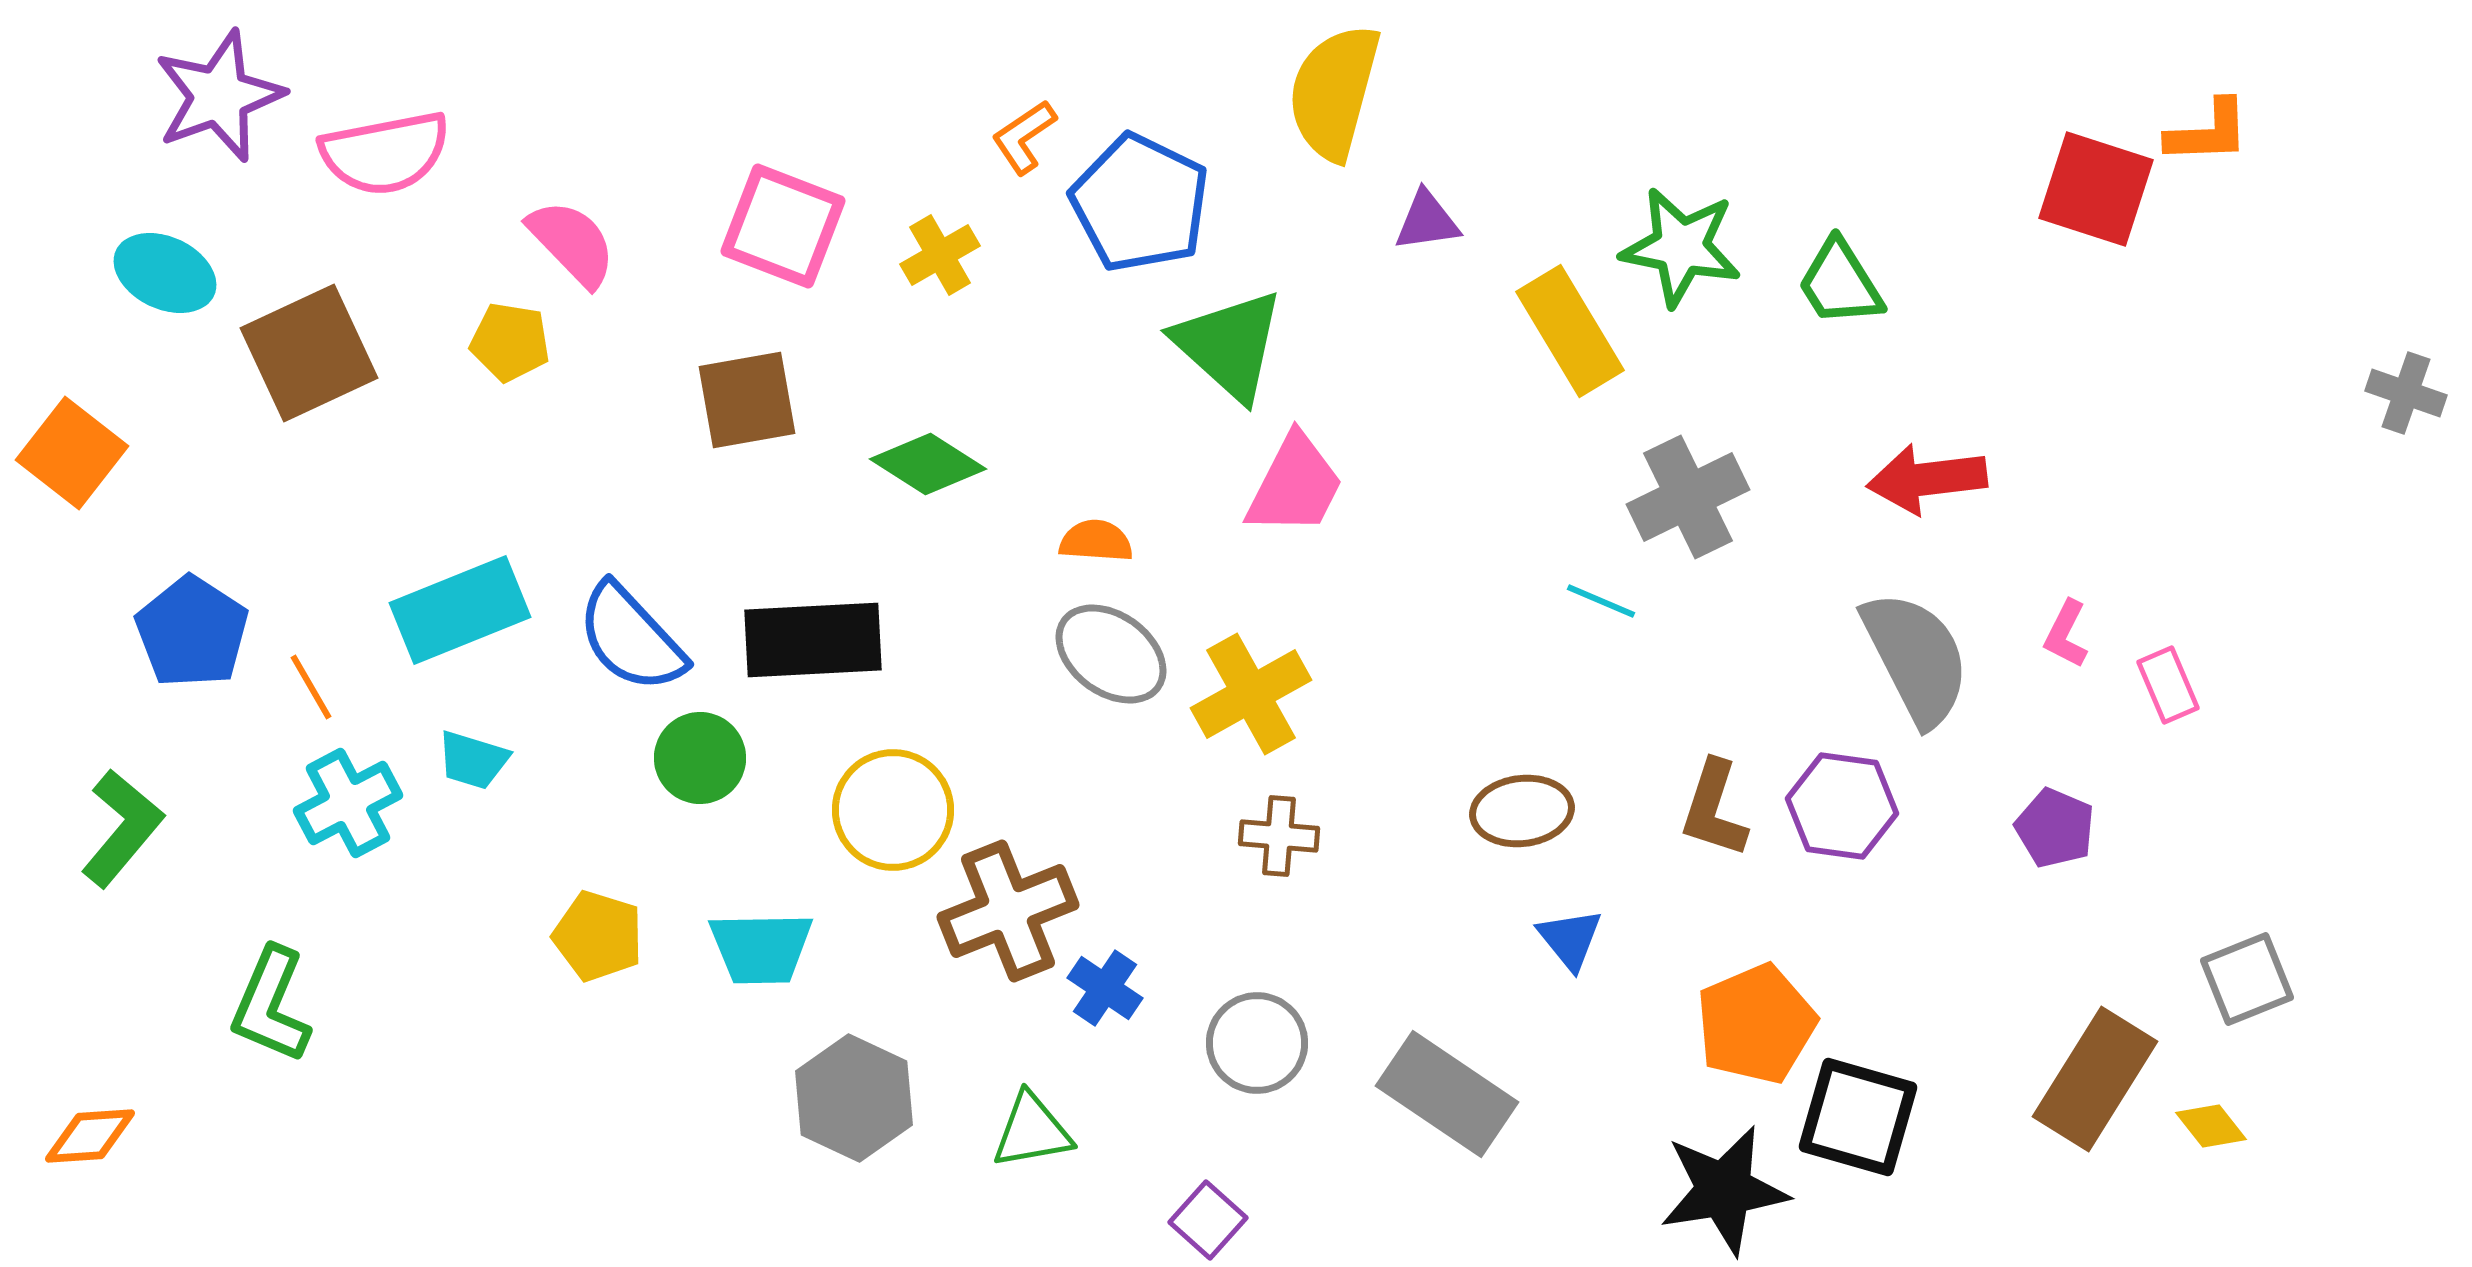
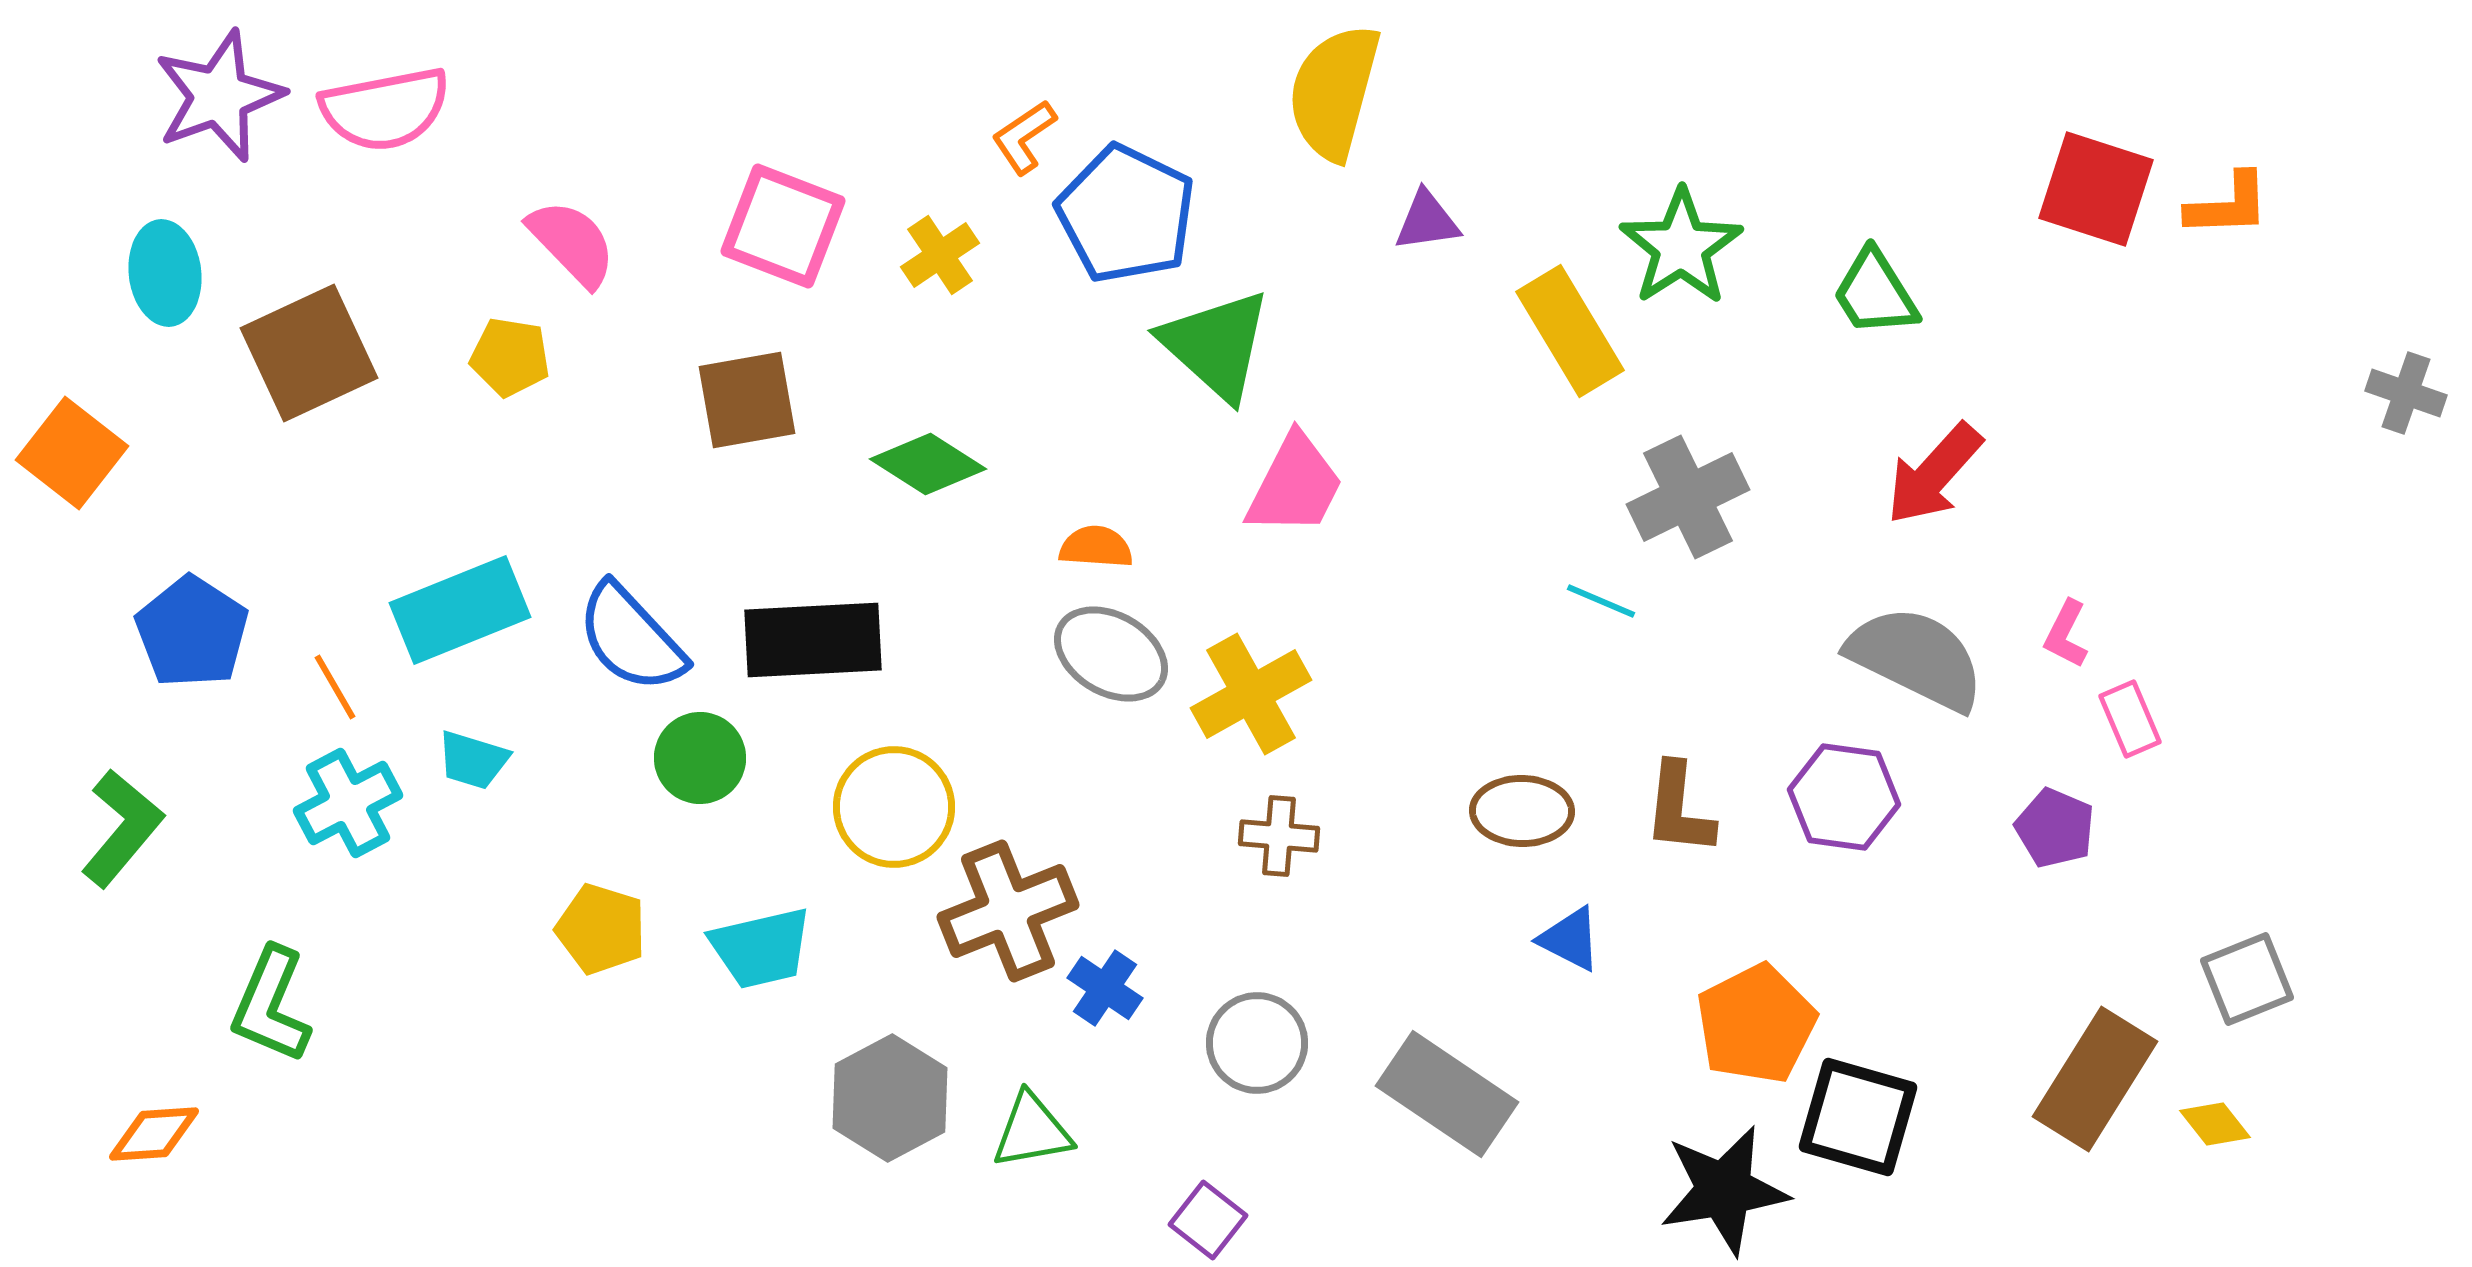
orange L-shape at (2208, 132): moved 20 px right, 73 px down
pink semicircle at (385, 153): moved 44 px up
blue pentagon at (1140, 203): moved 14 px left, 11 px down
green star at (1681, 247): rotated 28 degrees clockwise
yellow cross at (940, 255): rotated 4 degrees counterclockwise
cyan ellipse at (165, 273): rotated 58 degrees clockwise
green trapezoid at (1840, 283): moved 35 px right, 10 px down
yellow pentagon at (510, 342): moved 15 px down
green triangle at (1229, 345): moved 13 px left
red arrow at (1927, 479): moved 7 px right, 5 px up; rotated 41 degrees counterclockwise
orange semicircle at (1096, 541): moved 6 px down
gray ellipse at (1111, 654): rotated 6 degrees counterclockwise
gray semicircle at (1916, 658): rotated 37 degrees counterclockwise
pink rectangle at (2168, 685): moved 38 px left, 34 px down
orange line at (311, 687): moved 24 px right
purple hexagon at (1842, 806): moved 2 px right, 9 px up
brown L-shape at (1714, 809): moved 35 px left; rotated 12 degrees counterclockwise
yellow circle at (893, 810): moved 1 px right, 3 px up
brown ellipse at (1522, 811): rotated 8 degrees clockwise
yellow pentagon at (598, 936): moved 3 px right, 7 px up
blue triangle at (1570, 939): rotated 24 degrees counterclockwise
cyan trapezoid at (761, 948): rotated 12 degrees counterclockwise
orange pentagon at (1756, 1024): rotated 4 degrees counterclockwise
gray hexagon at (854, 1098): moved 36 px right; rotated 7 degrees clockwise
yellow diamond at (2211, 1126): moved 4 px right, 2 px up
orange diamond at (90, 1136): moved 64 px right, 2 px up
purple square at (1208, 1220): rotated 4 degrees counterclockwise
